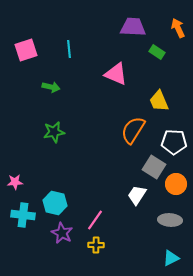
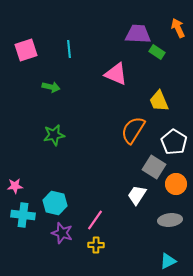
purple trapezoid: moved 5 px right, 7 px down
green star: moved 3 px down
white pentagon: rotated 30 degrees clockwise
pink star: moved 4 px down
gray ellipse: rotated 10 degrees counterclockwise
purple star: rotated 10 degrees counterclockwise
cyan triangle: moved 3 px left, 3 px down
